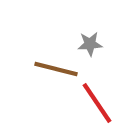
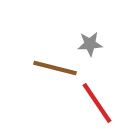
brown line: moved 1 px left, 1 px up
